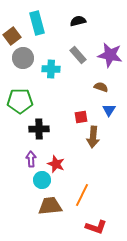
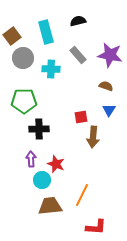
cyan rectangle: moved 9 px right, 9 px down
brown semicircle: moved 5 px right, 1 px up
green pentagon: moved 4 px right
red L-shape: rotated 15 degrees counterclockwise
